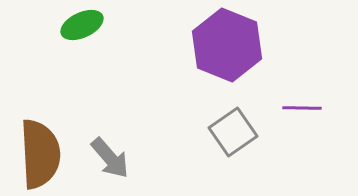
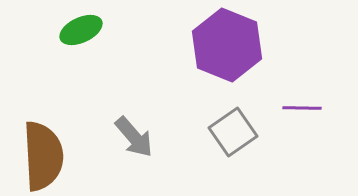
green ellipse: moved 1 px left, 5 px down
brown semicircle: moved 3 px right, 2 px down
gray arrow: moved 24 px right, 21 px up
